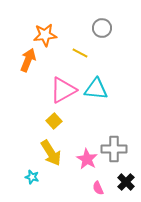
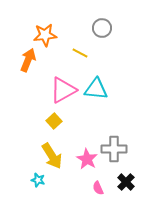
yellow arrow: moved 1 px right, 3 px down
cyan star: moved 6 px right, 3 px down
